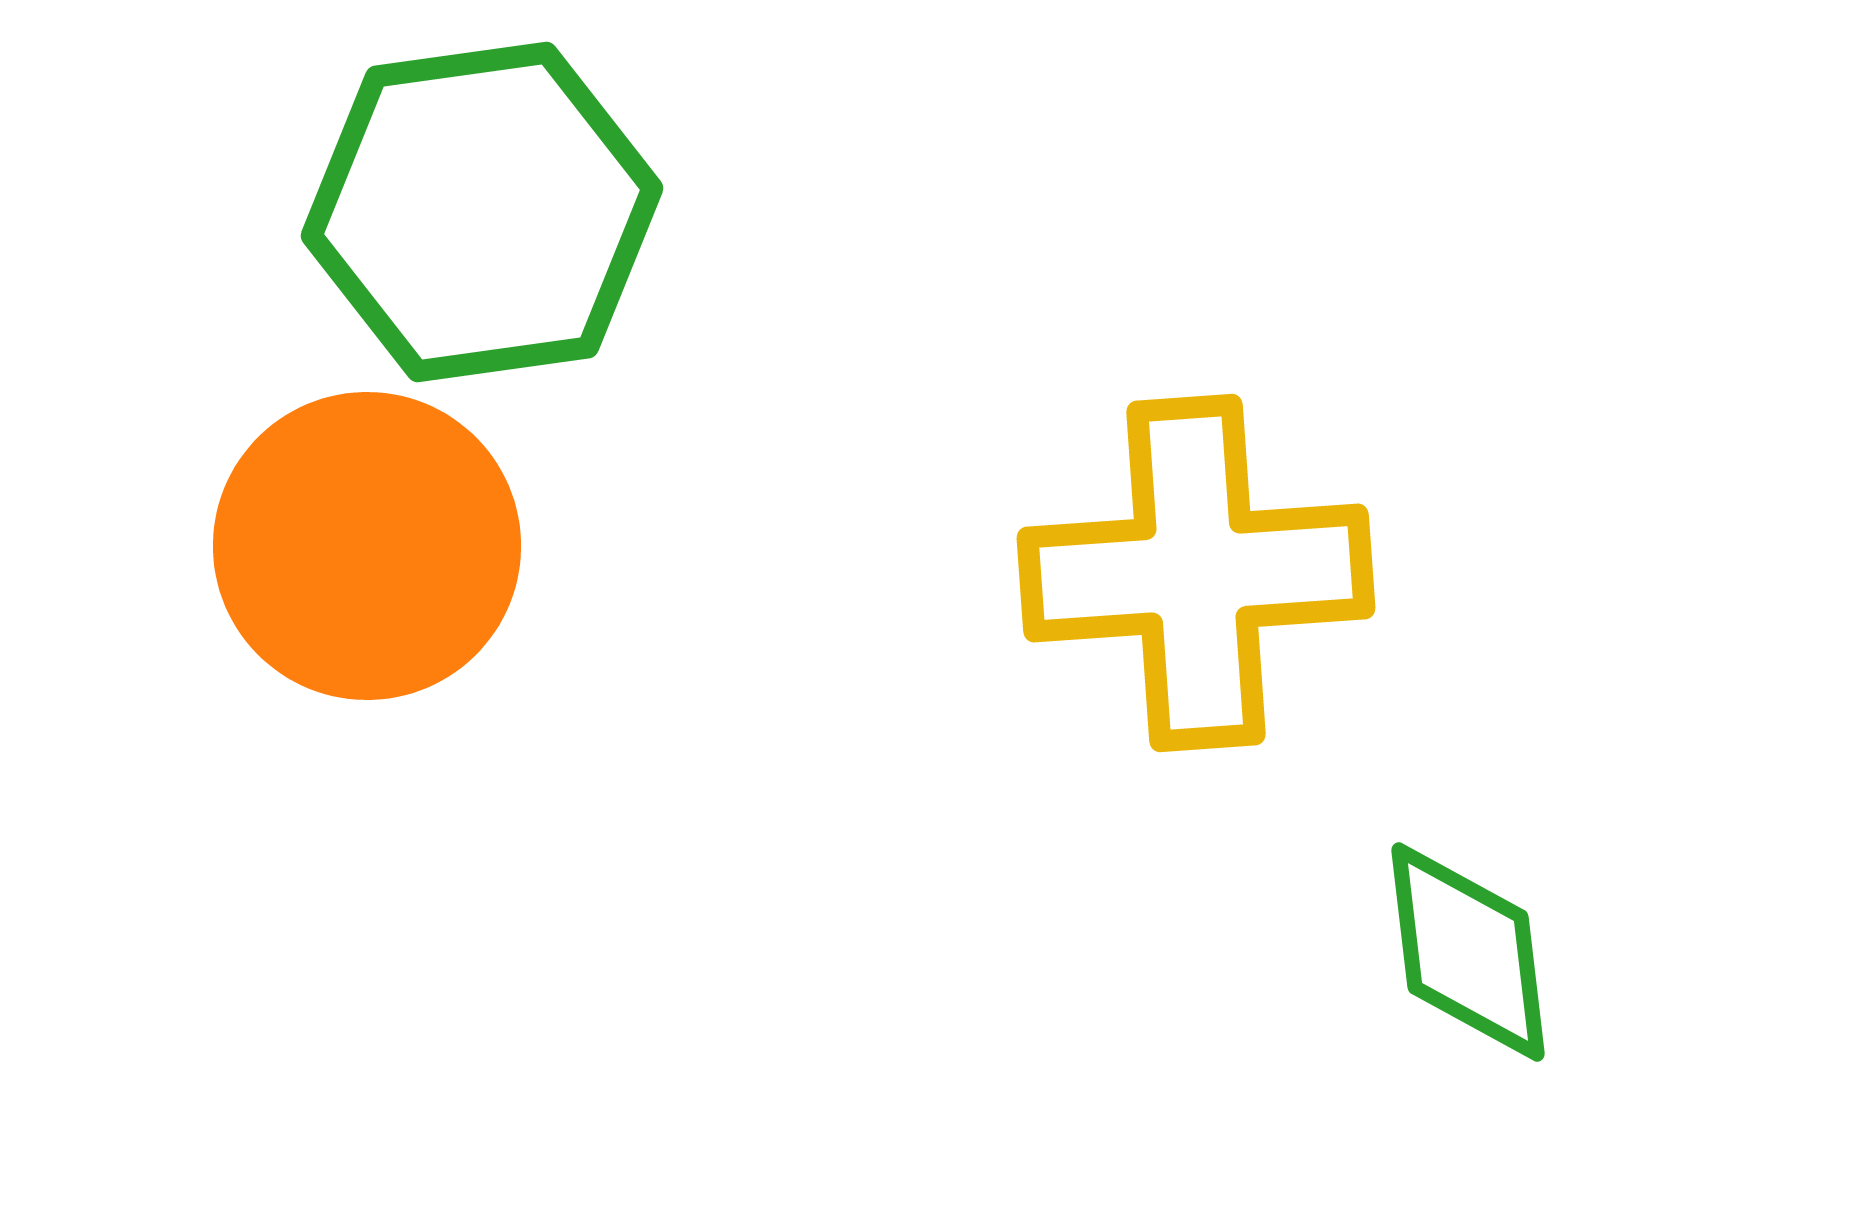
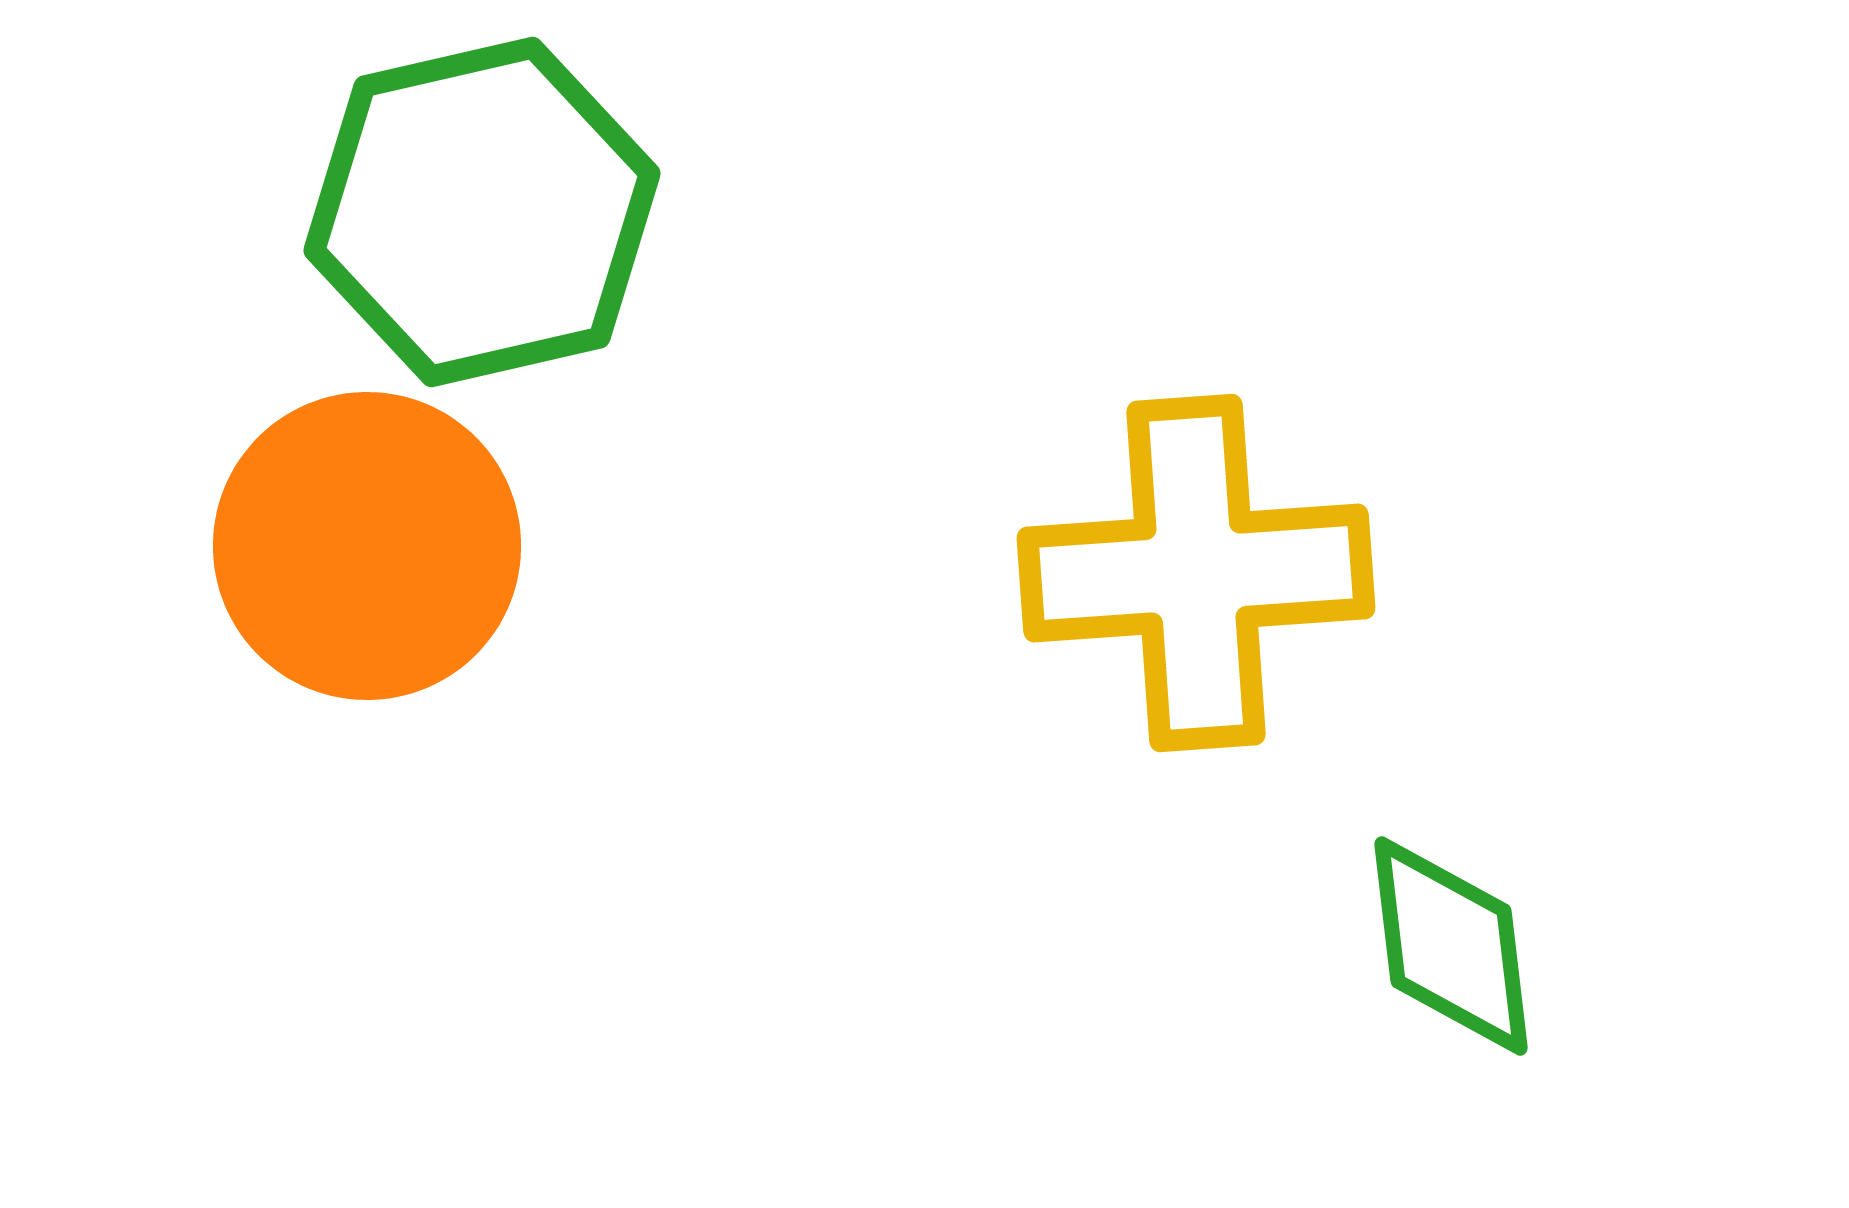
green hexagon: rotated 5 degrees counterclockwise
green diamond: moved 17 px left, 6 px up
